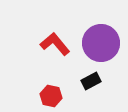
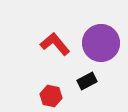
black rectangle: moved 4 px left
